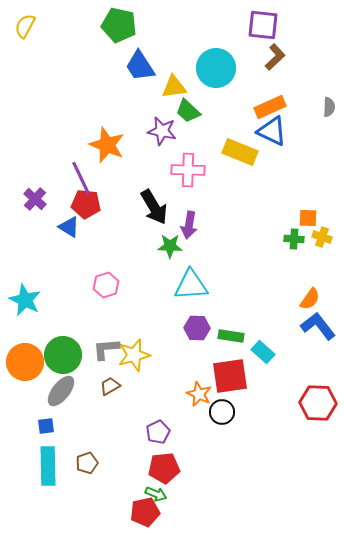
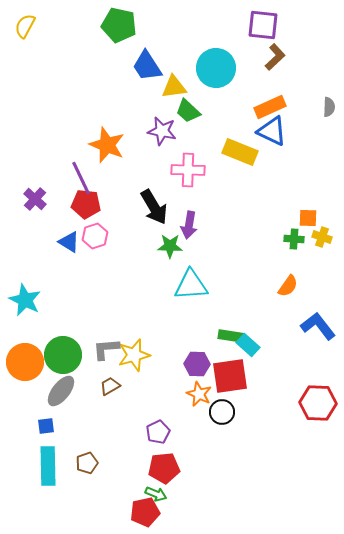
blue trapezoid at (140, 66): moved 7 px right
blue triangle at (69, 227): moved 15 px down
pink hexagon at (106, 285): moved 11 px left, 49 px up
orange semicircle at (310, 299): moved 22 px left, 13 px up
purple hexagon at (197, 328): moved 36 px down
cyan rectangle at (263, 352): moved 15 px left, 7 px up
